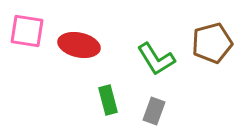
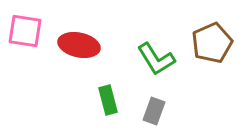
pink square: moved 2 px left
brown pentagon: rotated 9 degrees counterclockwise
